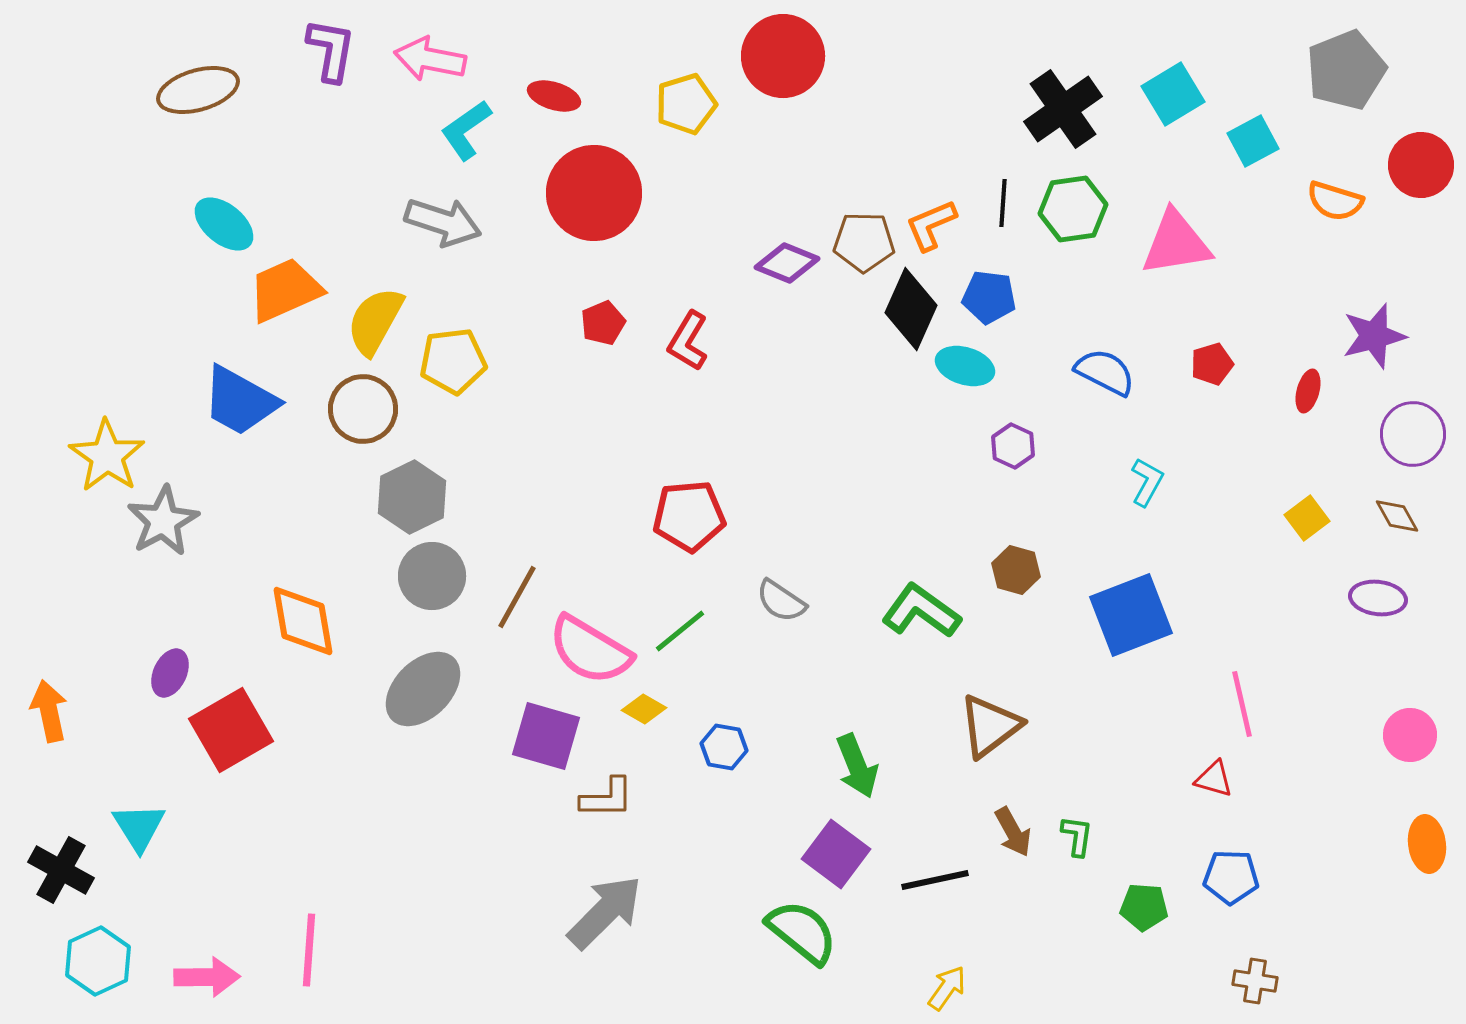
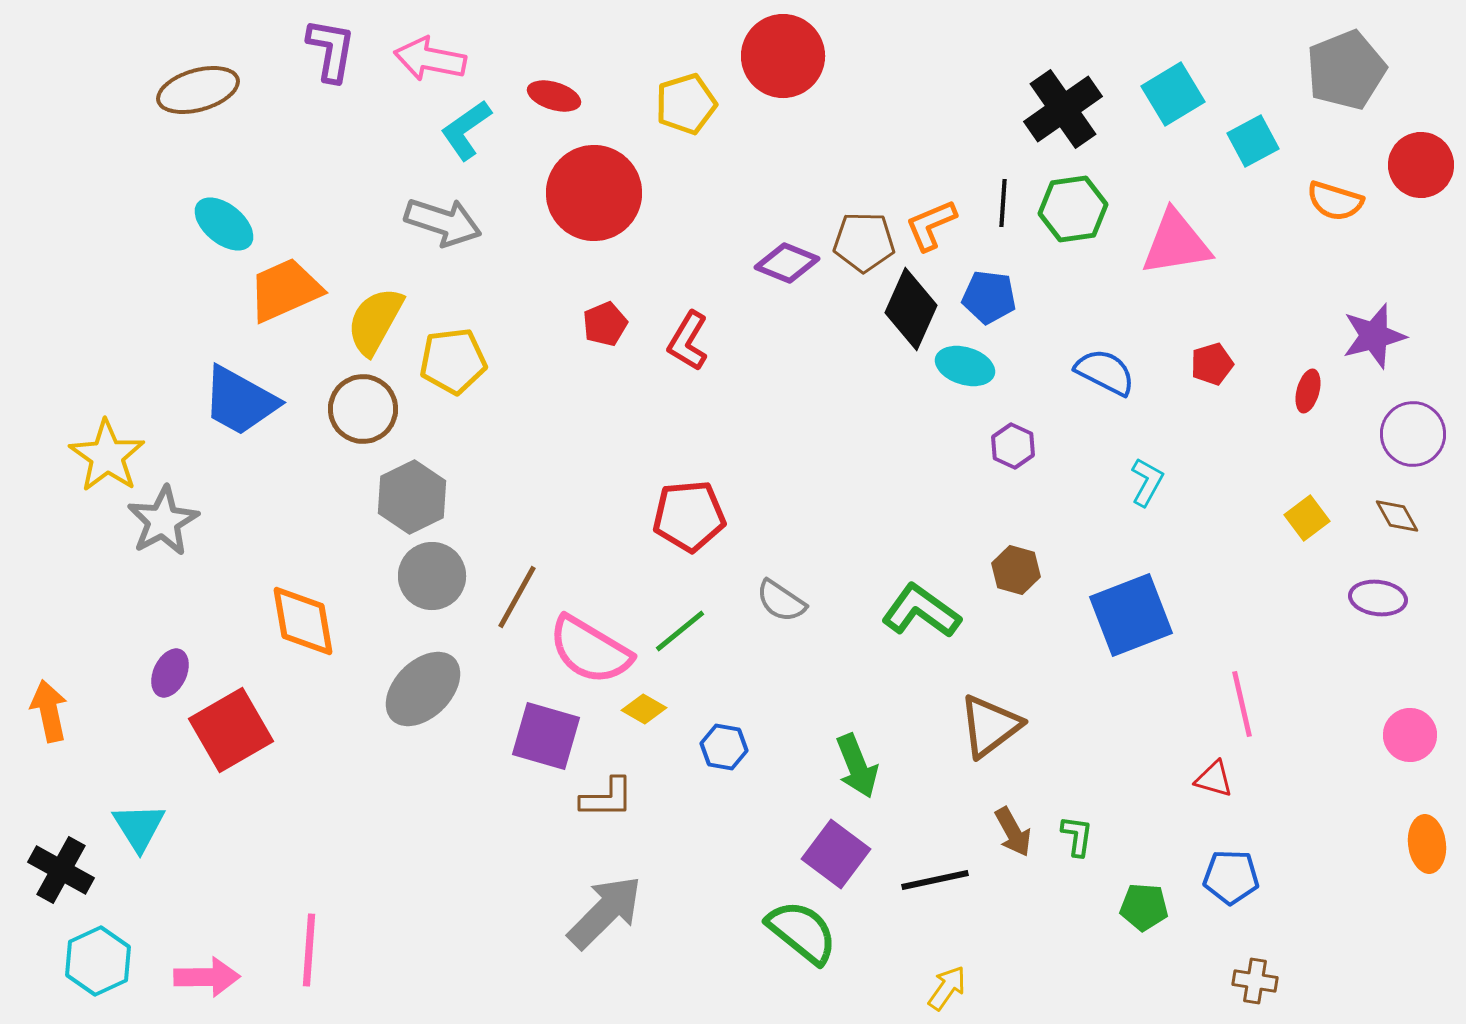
red pentagon at (603, 323): moved 2 px right, 1 px down
